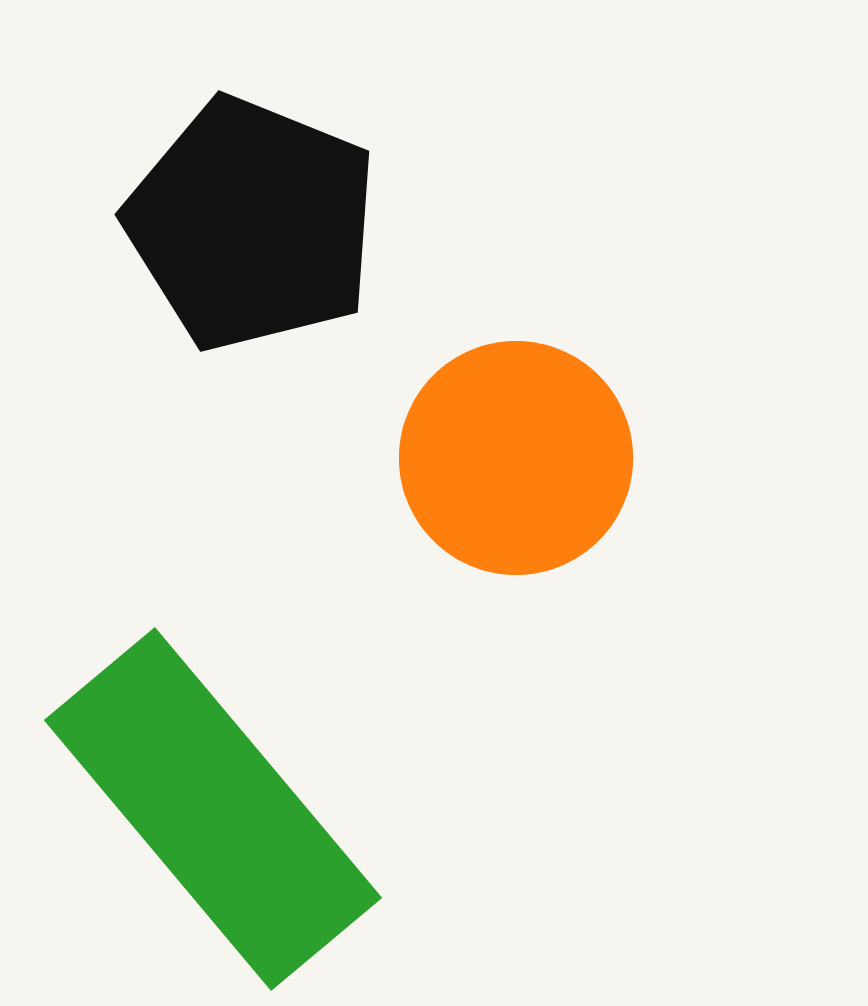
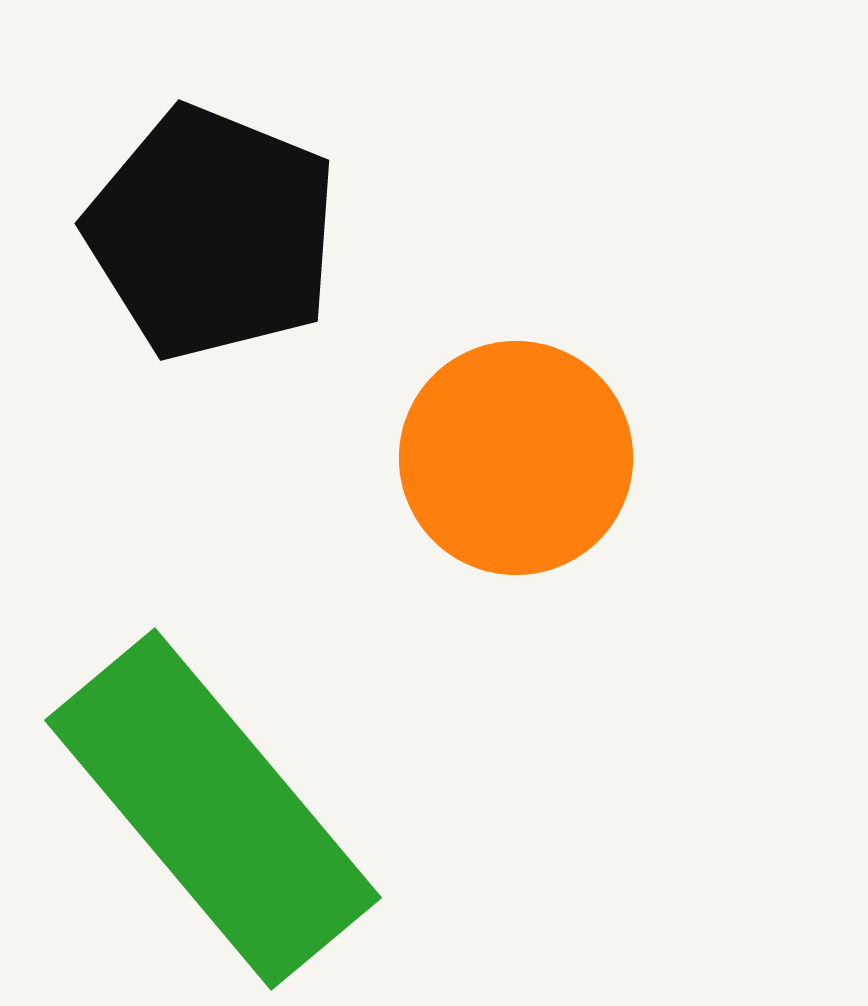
black pentagon: moved 40 px left, 9 px down
